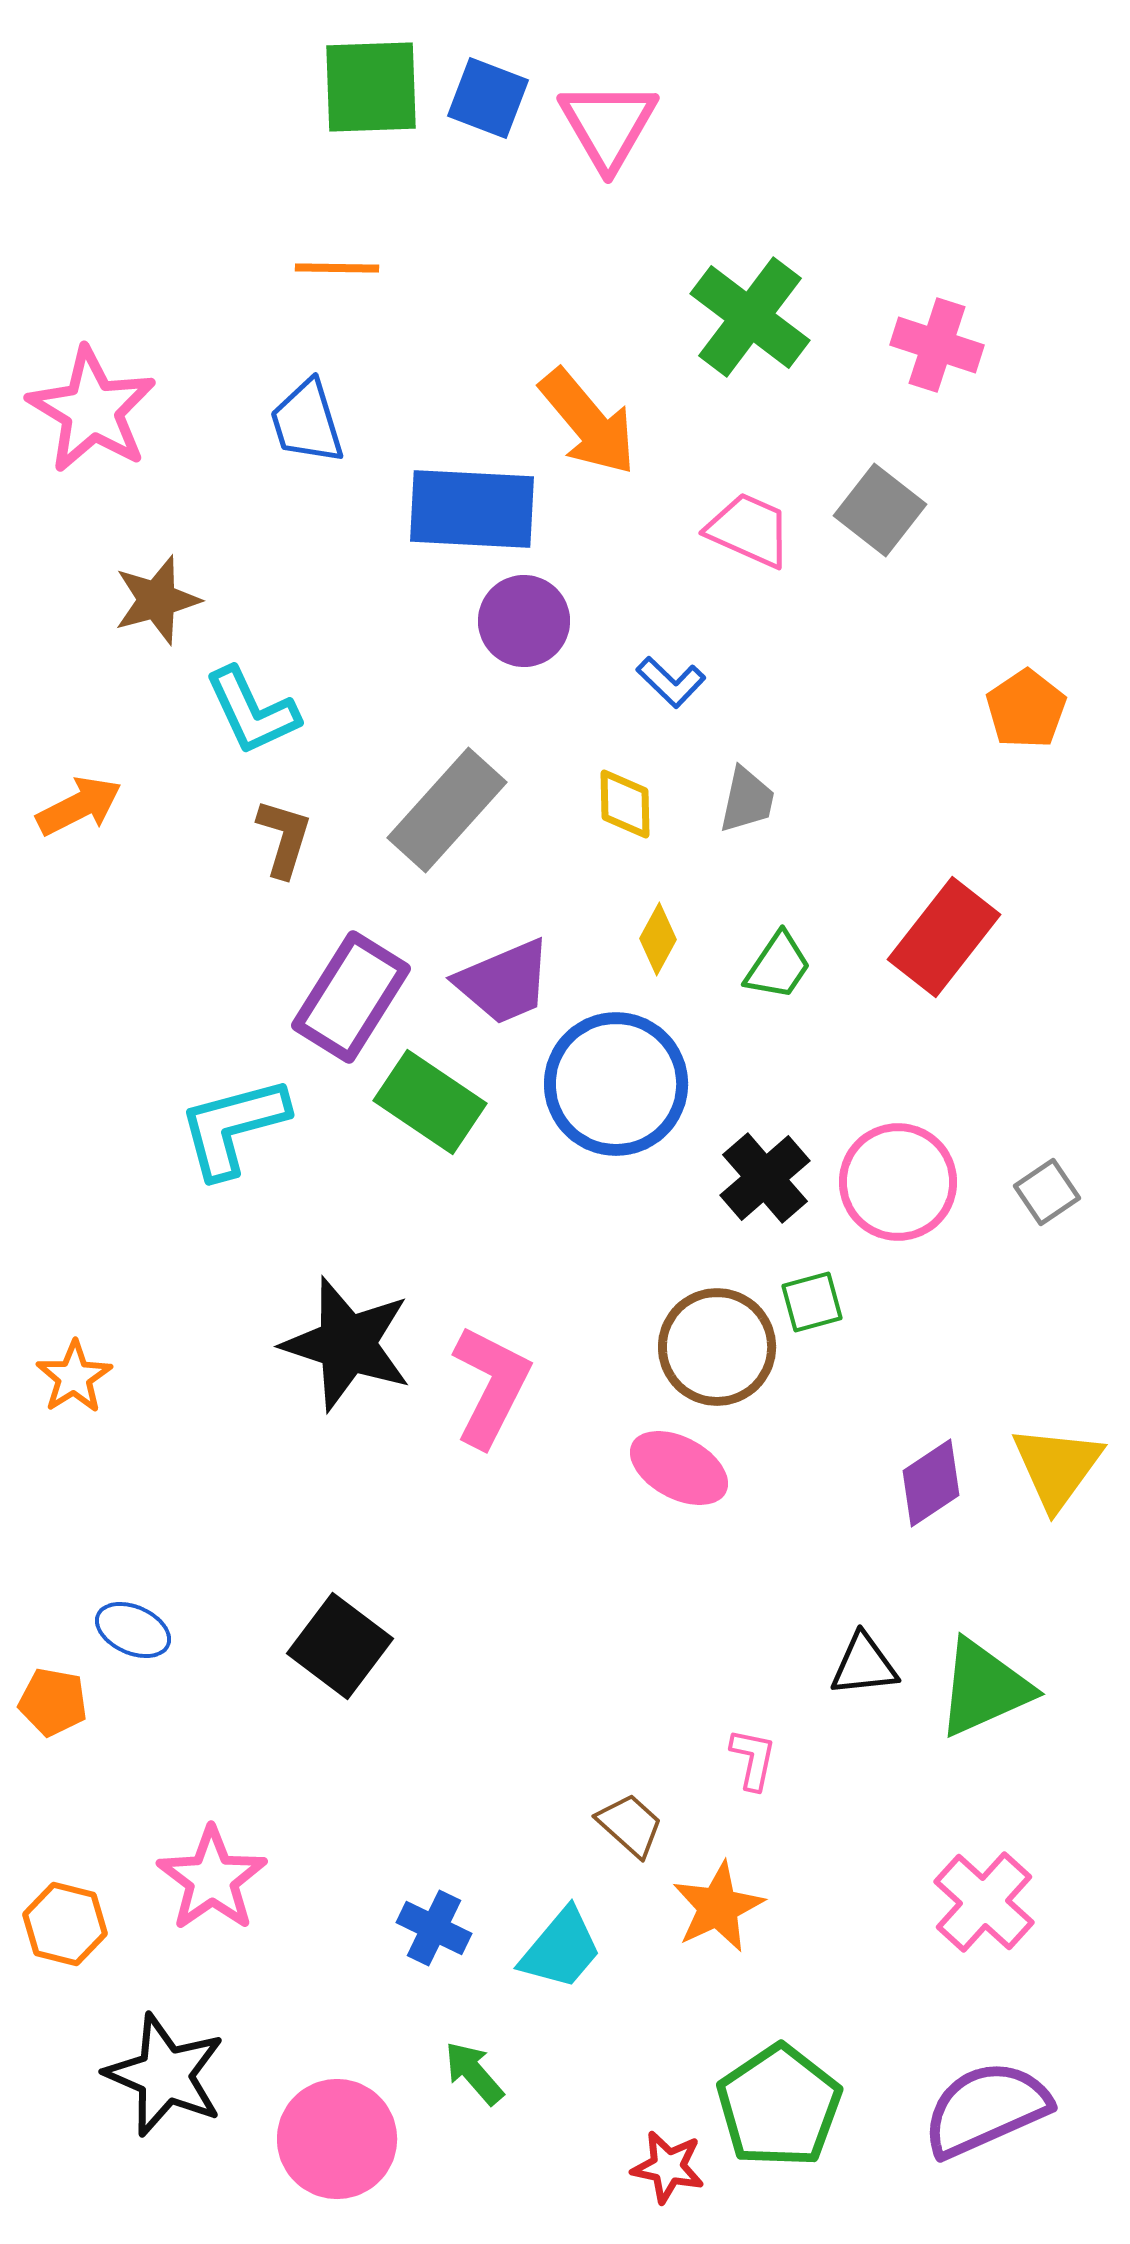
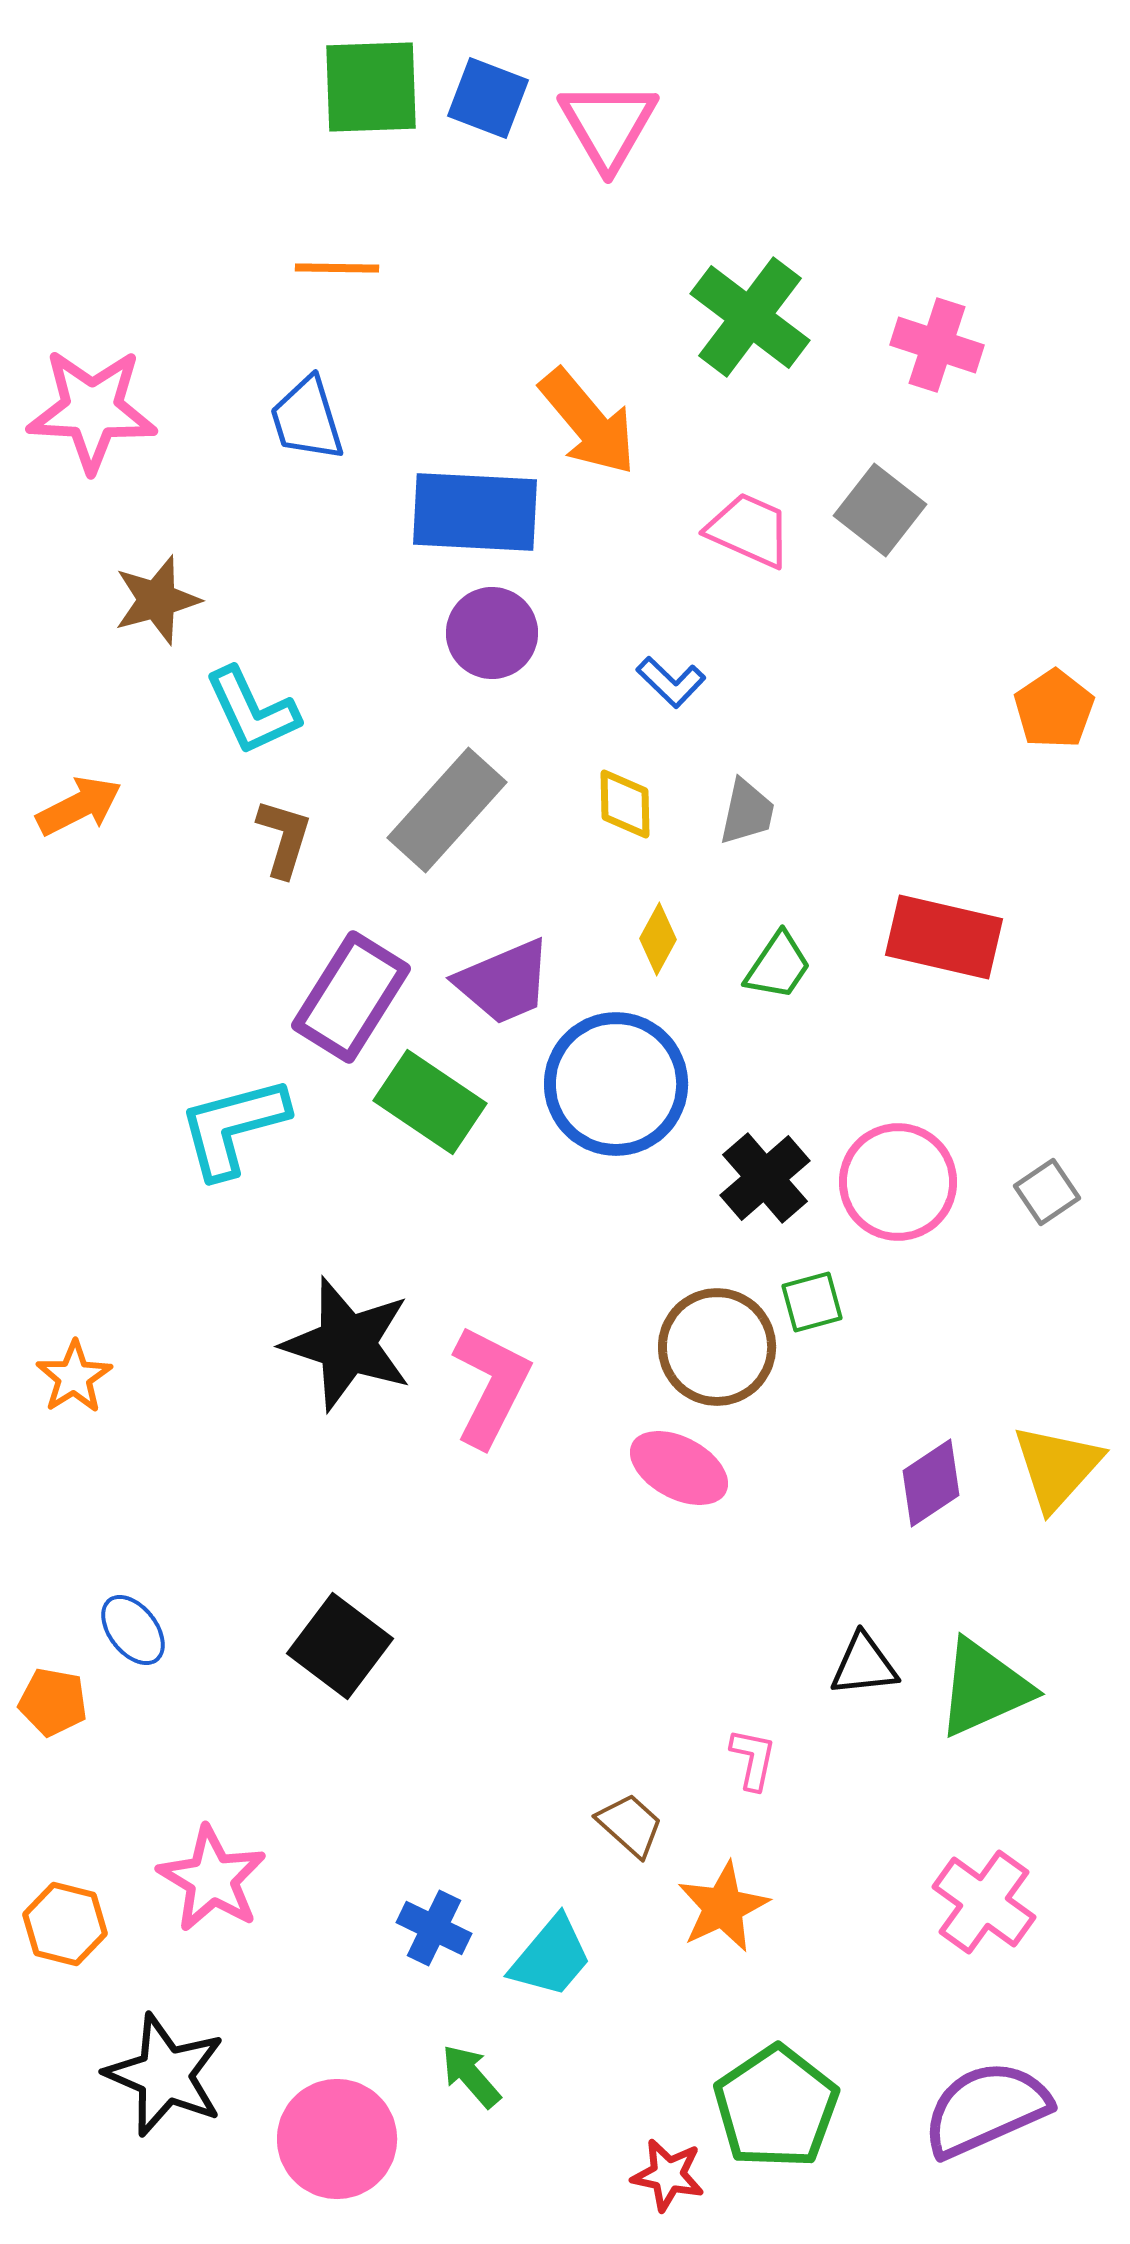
pink star at (92, 410): rotated 28 degrees counterclockwise
blue trapezoid at (307, 422): moved 3 px up
blue rectangle at (472, 509): moved 3 px right, 3 px down
purple circle at (524, 621): moved 32 px left, 12 px down
orange pentagon at (1026, 709): moved 28 px right
gray trapezoid at (747, 800): moved 12 px down
red rectangle at (944, 937): rotated 65 degrees clockwise
yellow triangle at (1057, 1467): rotated 6 degrees clockwise
blue ellipse at (133, 1630): rotated 28 degrees clockwise
pink star at (212, 1879): rotated 6 degrees counterclockwise
pink cross at (984, 1902): rotated 6 degrees counterclockwise
orange star at (718, 1907): moved 5 px right
cyan trapezoid at (561, 1949): moved 10 px left, 8 px down
green arrow at (474, 2073): moved 3 px left, 3 px down
green pentagon at (779, 2106): moved 3 px left, 1 px down
red star at (668, 2167): moved 8 px down
